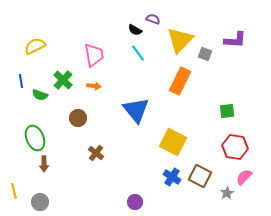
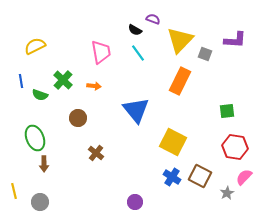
pink trapezoid: moved 7 px right, 3 px up
